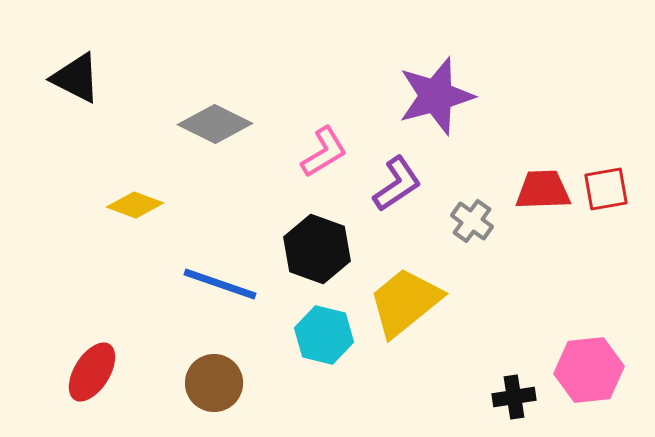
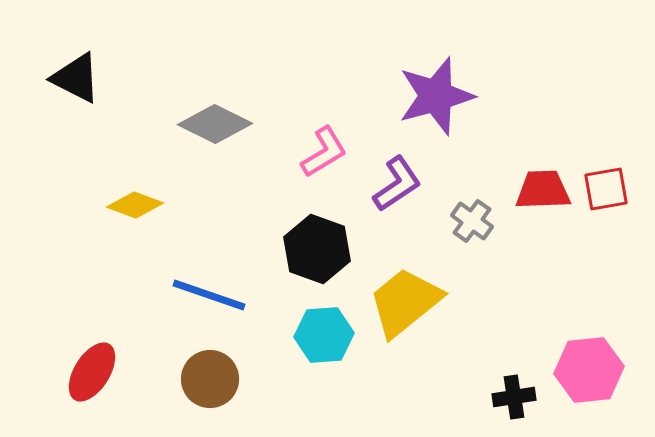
blue line: moved 11 px left, 11 px down
cyan hexagon: rotated 18 degrees counterclockwise
brown circle: moved 4 px left, 4 px up
